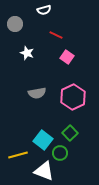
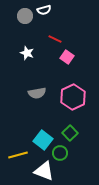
gray circle: moved 10 px right, 8 px up
red line: moved 1 px left, 4 px down
